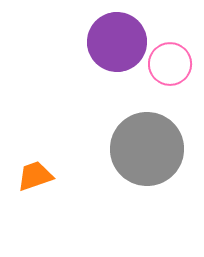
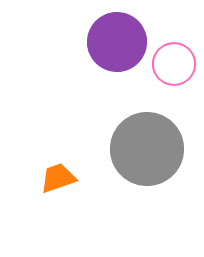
pink circle: moved 4 px right
orange trapezoid: moved 23 px right, 2 px down
